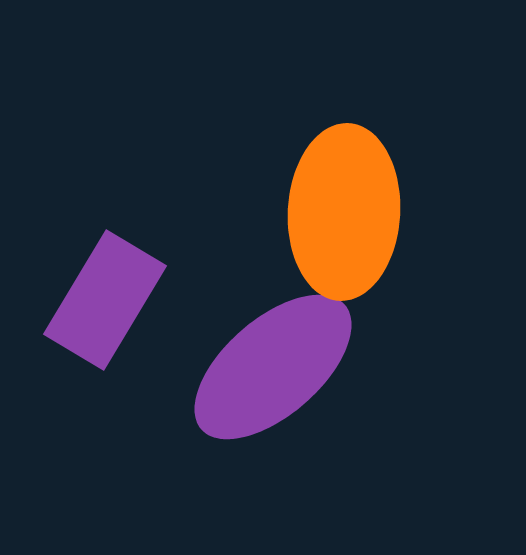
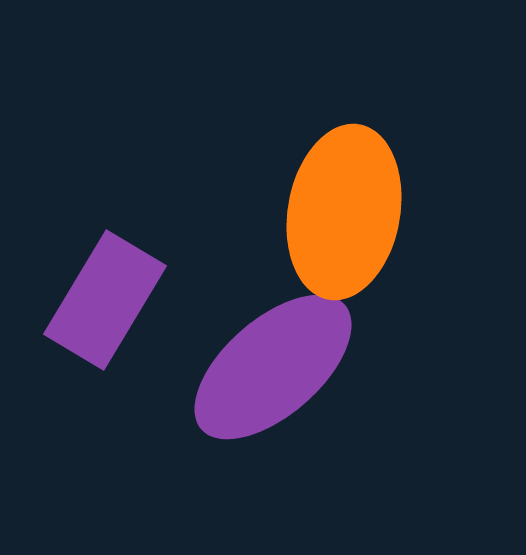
orange ellipse: rotated 7 degrees clockwise
